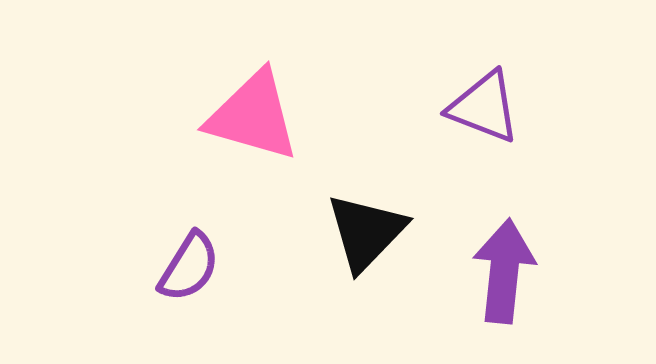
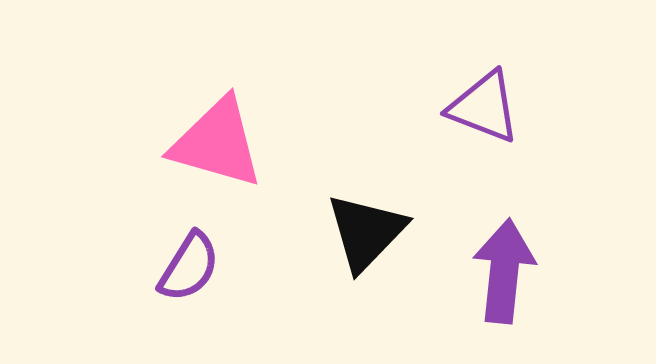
pink triangle: moved 36 px left, 27 px down
